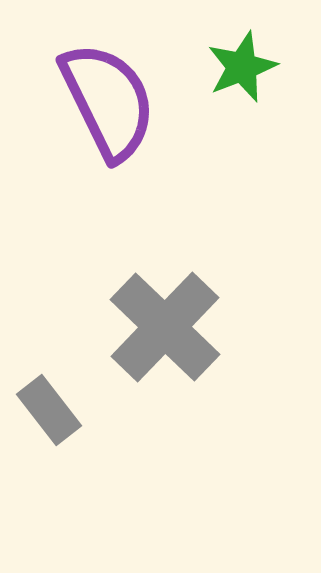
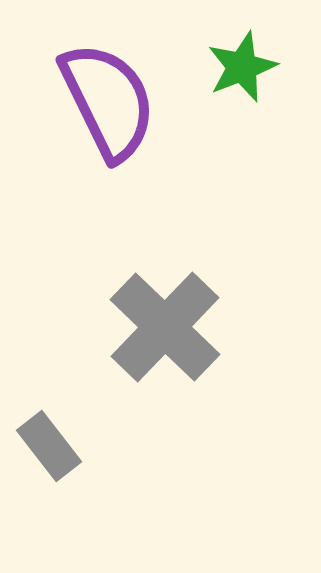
gray rectangle: moved 36 px down
